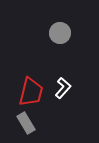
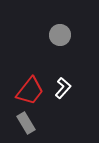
gray circle: moved 2 px down
red trapezoid: moved 1 px left, 1 px up; rotated 24 degrees clockwise
